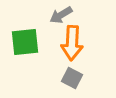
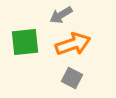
orange arrow: moved 1 px right, 1 px down; rotated 112 degrees counterclockwise
